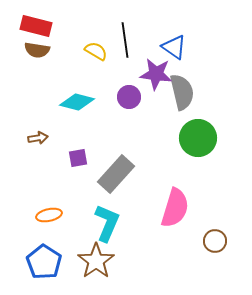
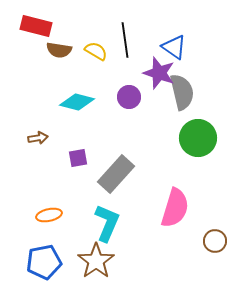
brown semicircle: moved 22 px right
purple star: moved 3 px right, 1 px up; rotated 12 degrees clockwise
blue pentagon: rotated 28 degrees clockwise
